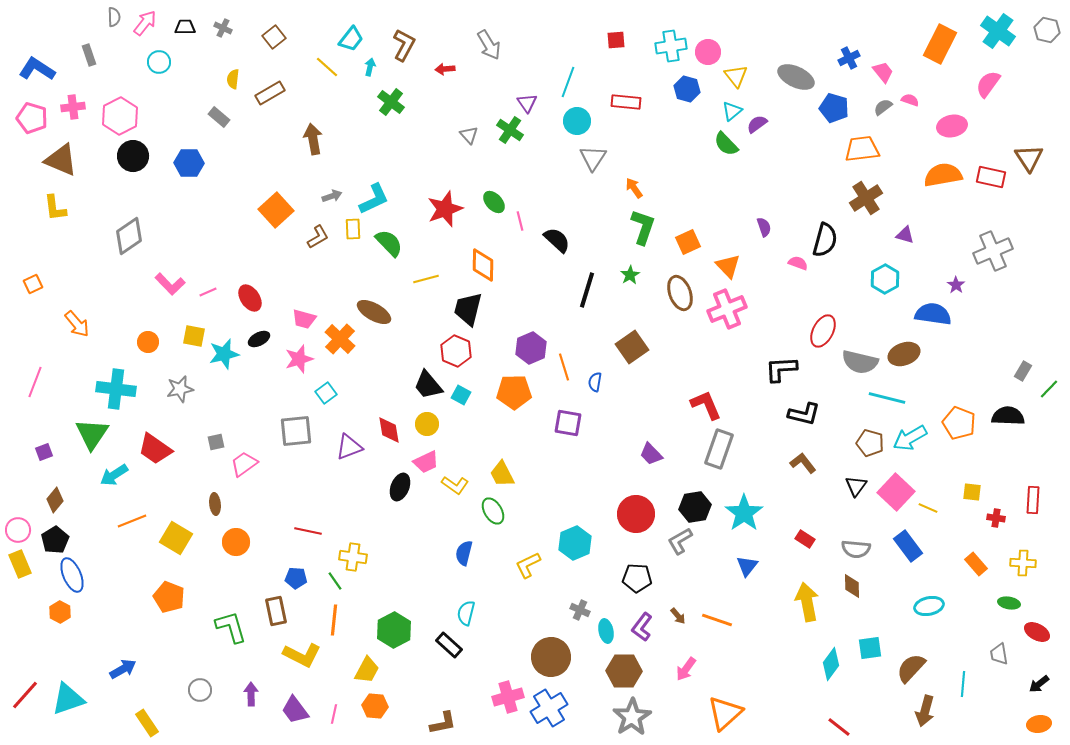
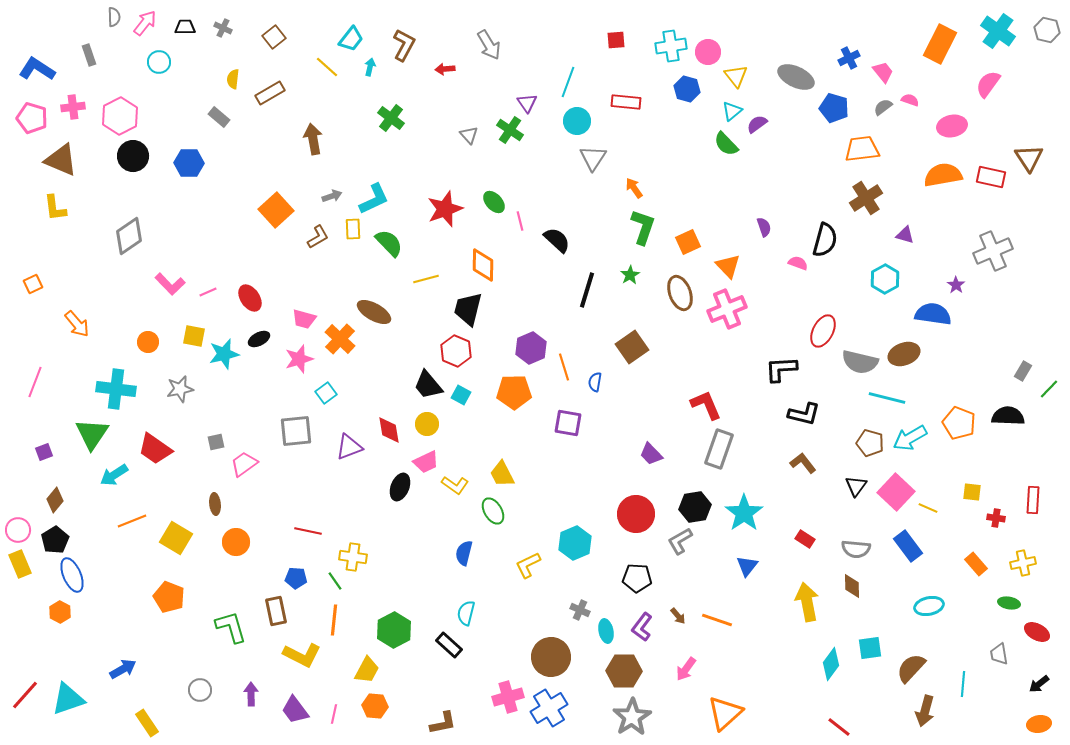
green cross at (391, 102): moved 16 px down
yellow cross at (1023, 563): rotated 15 degrees counterclockwise
